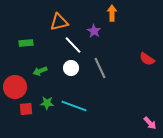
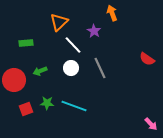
orange arrow: rotated 21 degrees counterclockwise
orange triangle: rotated 30 degrees counterclockwise
red circle: moved 1 px left, 7 px up
red square: rotated 16 degrees counterclockwise
pink arrow: moved 1 px right, 1 px down
